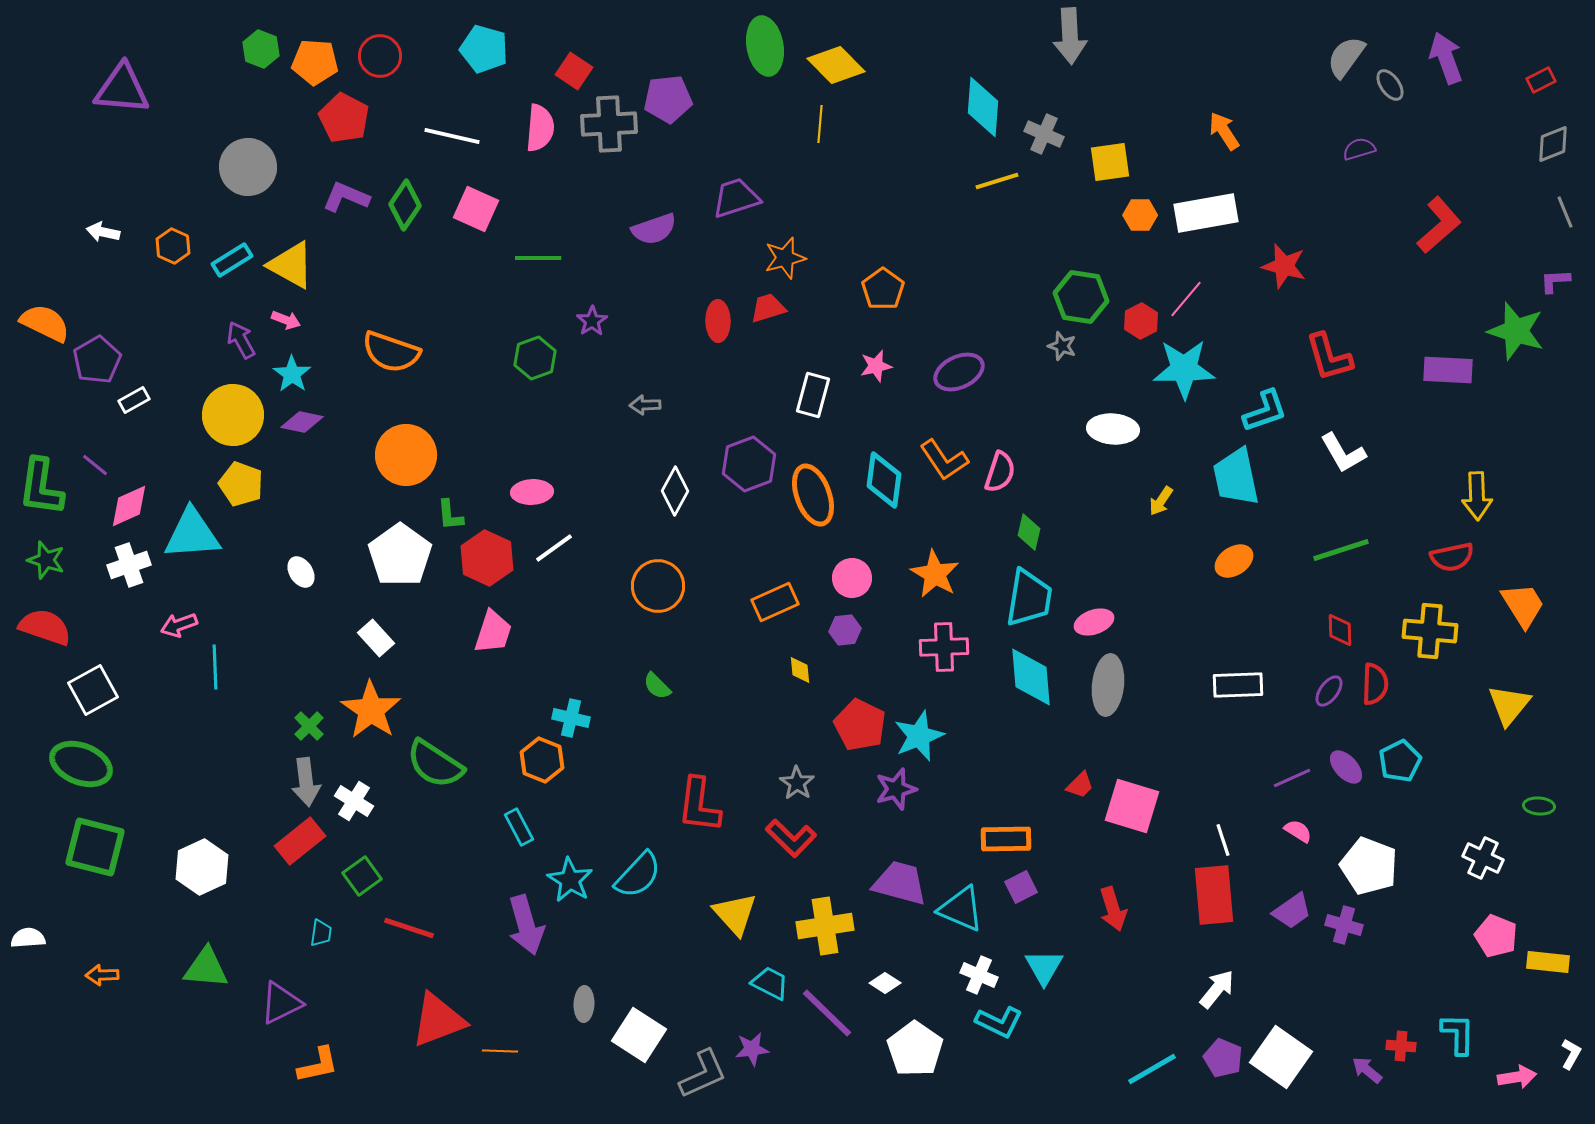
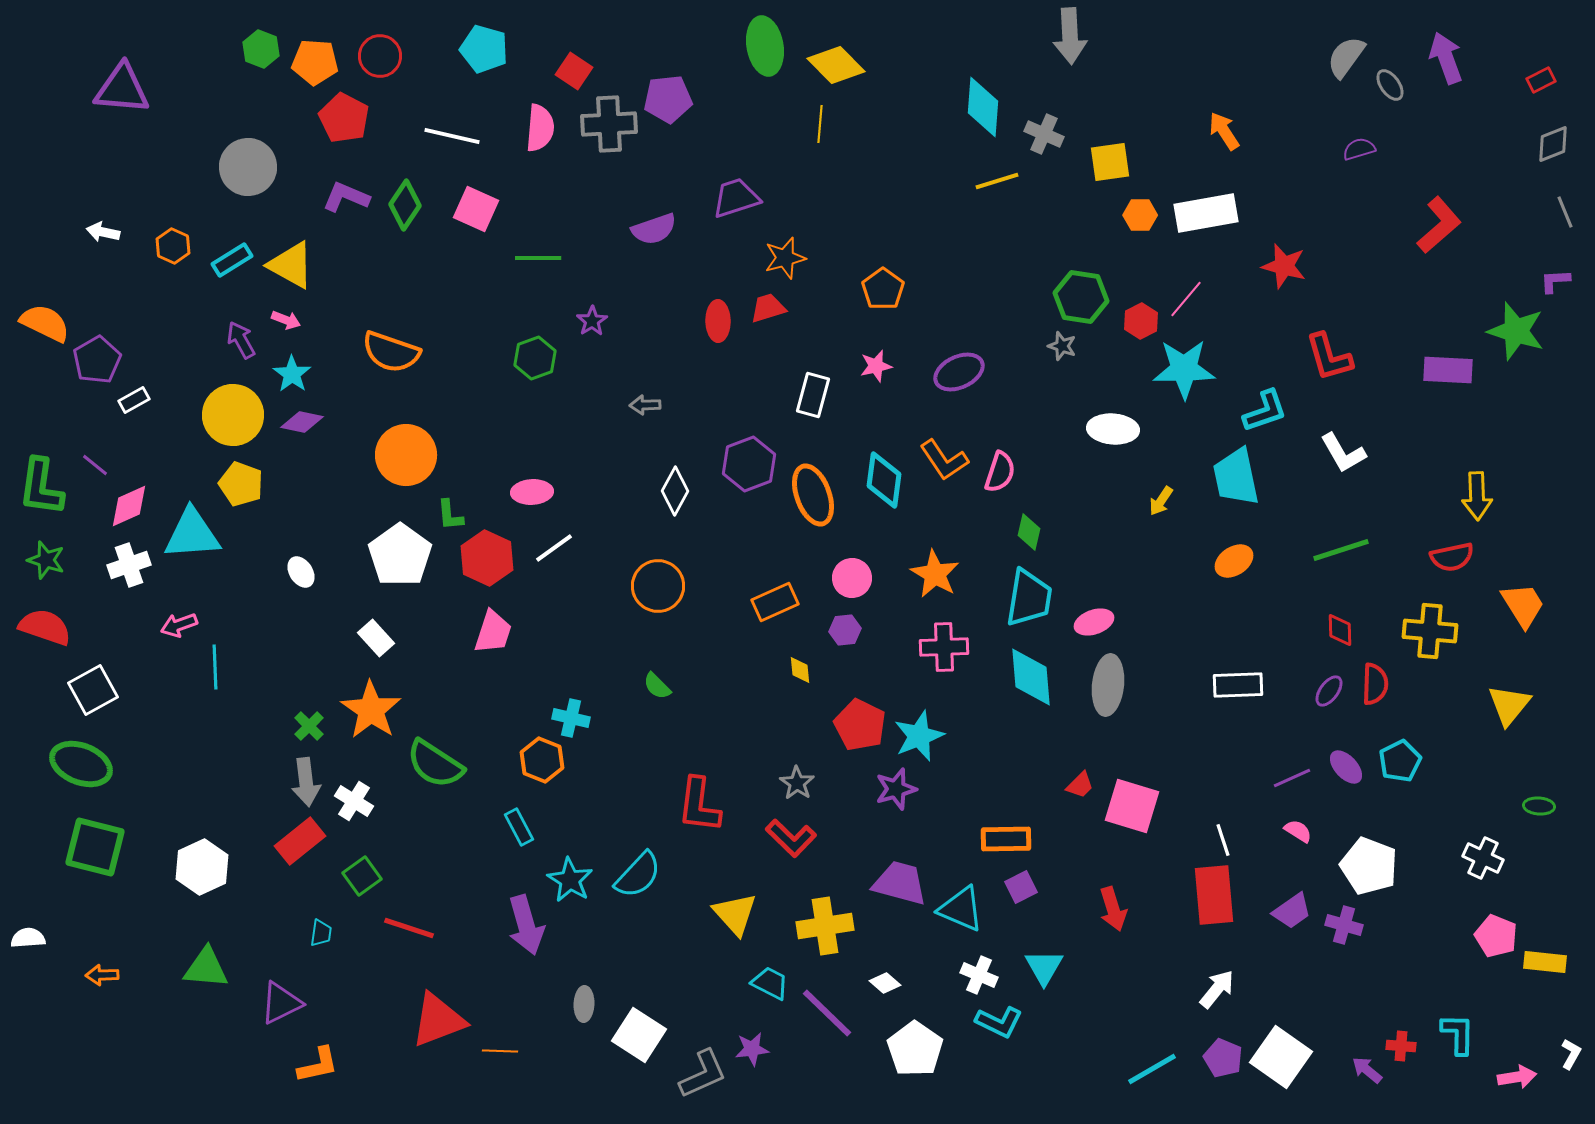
yellow rectangle at (1548, 962): moved 3 px left
white diamond at (885, 983): rotated 8 degrees clockwise
